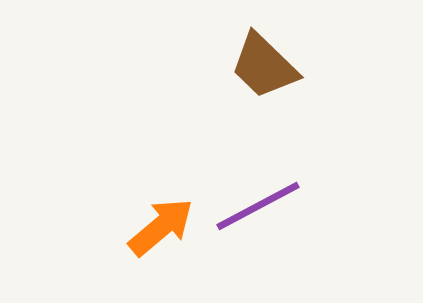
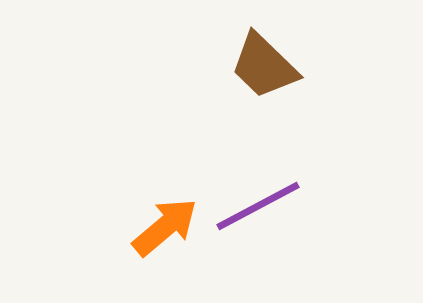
orange arrow: moved 4 px right
